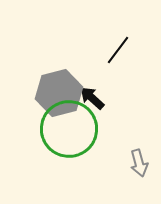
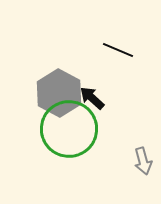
black line: rotated 76 degrees clockwise
gray hexagon: rotated 18 degrees counterclockwise
gray arrow: moved 4 px right, 2 px up
